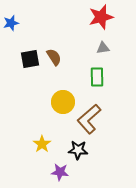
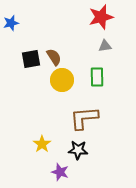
gray triangle: moved 2 px right, 2 px up
black square: moved 1 px right
yellow circle: moved 1 px left, 22 px up
brown L-shape: moved 5 px left, 1 px up; rotated 36 degrees clockwise
purple star: rotated 12 degrees clockwise
